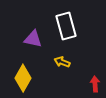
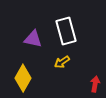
white rectangle: moved 5 px down
yellow arrow: rotated 56 degrees counterclockwise
red arrow: rotated 14 degrees clockwise
